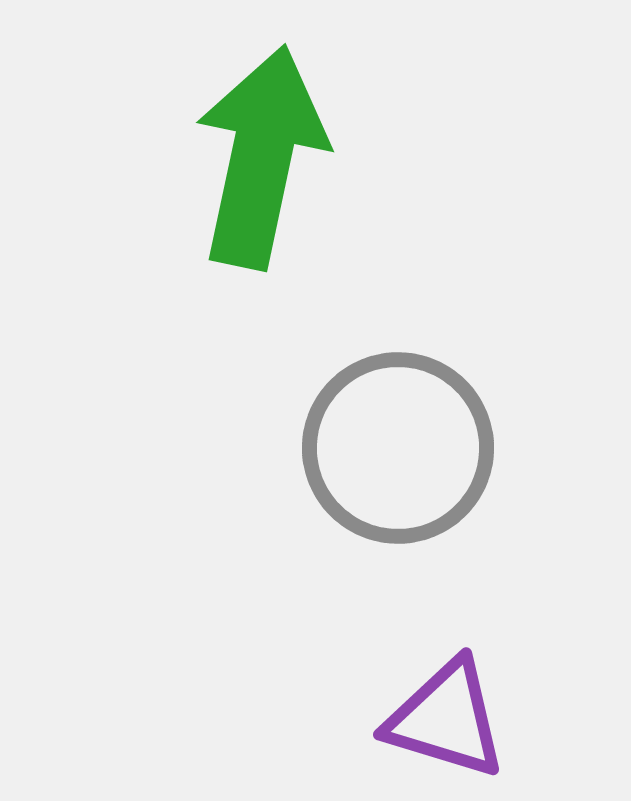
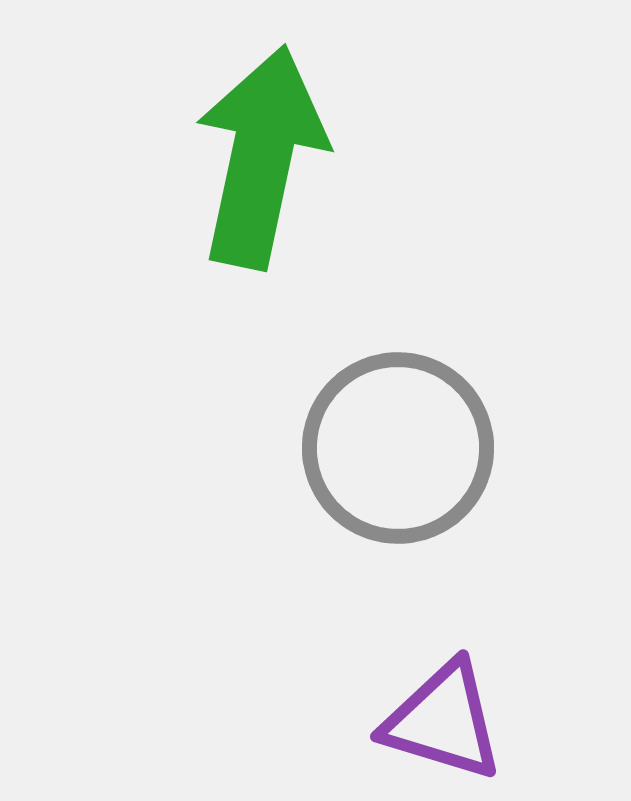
purple triangle: moved 3 px left, 2 px down
